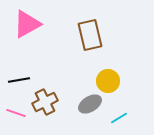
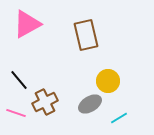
brown rectangle: moved 4 px left
black line: rotated 60 degrees clockwise
